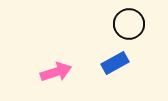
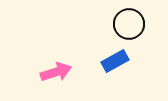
blue rectangle: moved 2 px up
